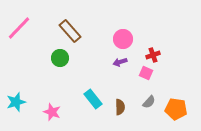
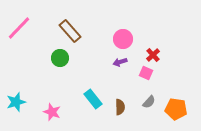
red cross: rotated 24 degrees counterclockwise
